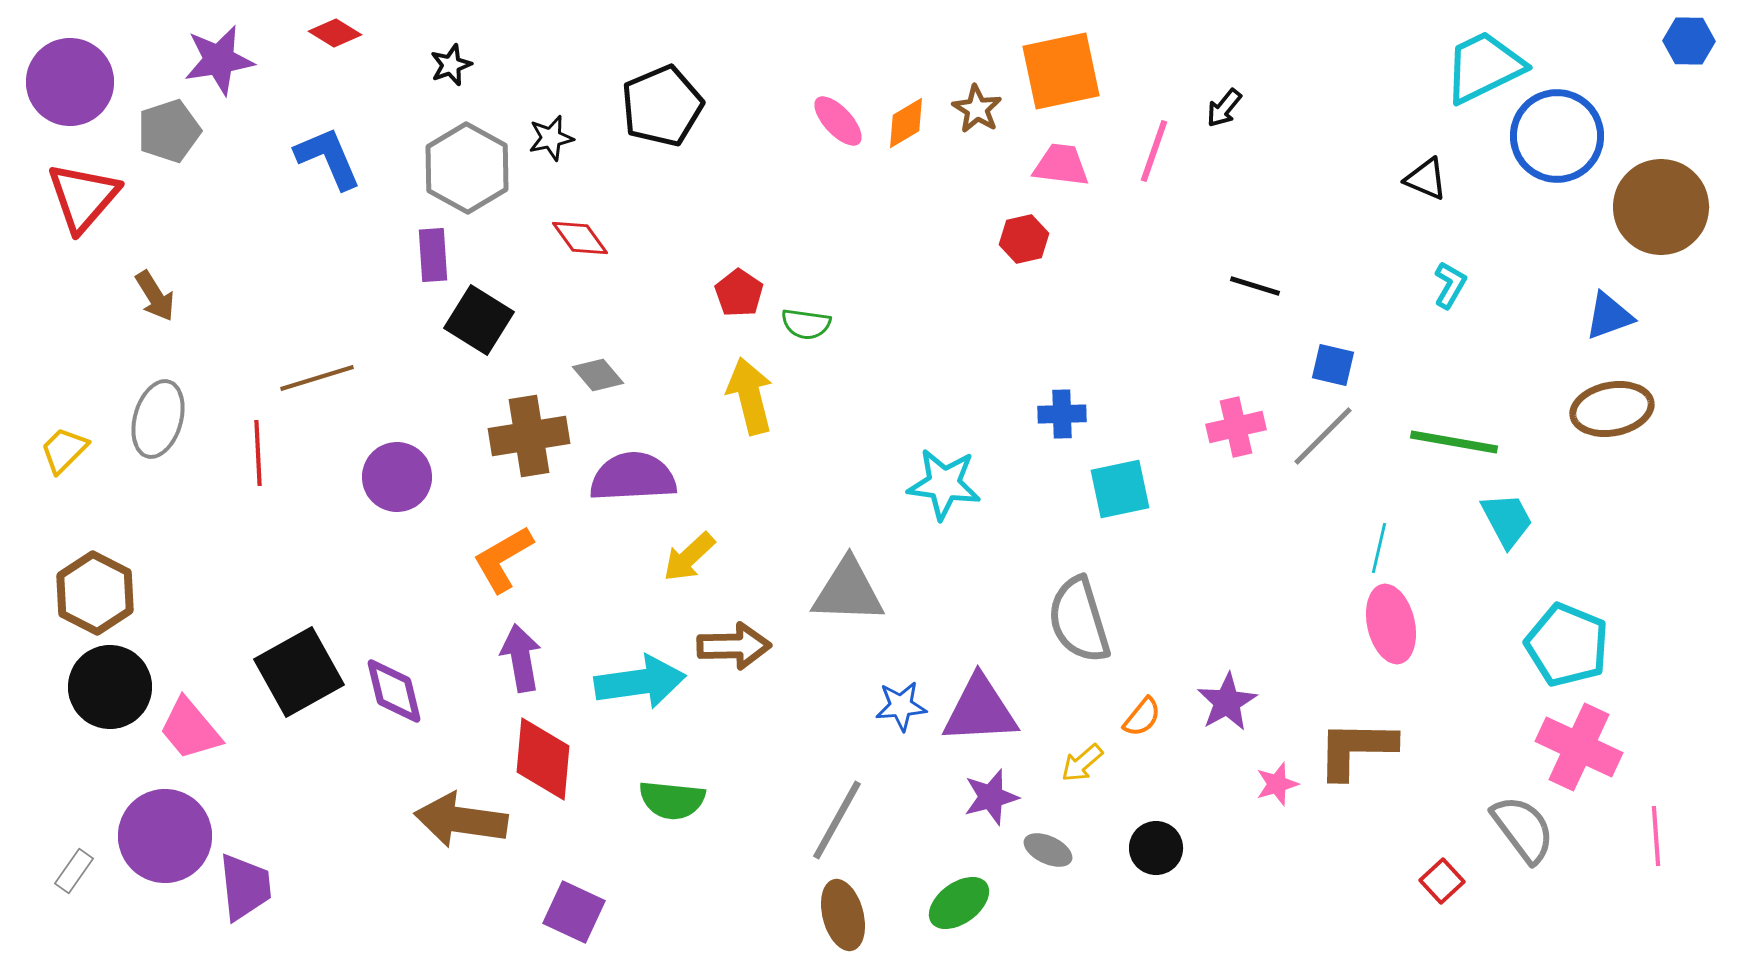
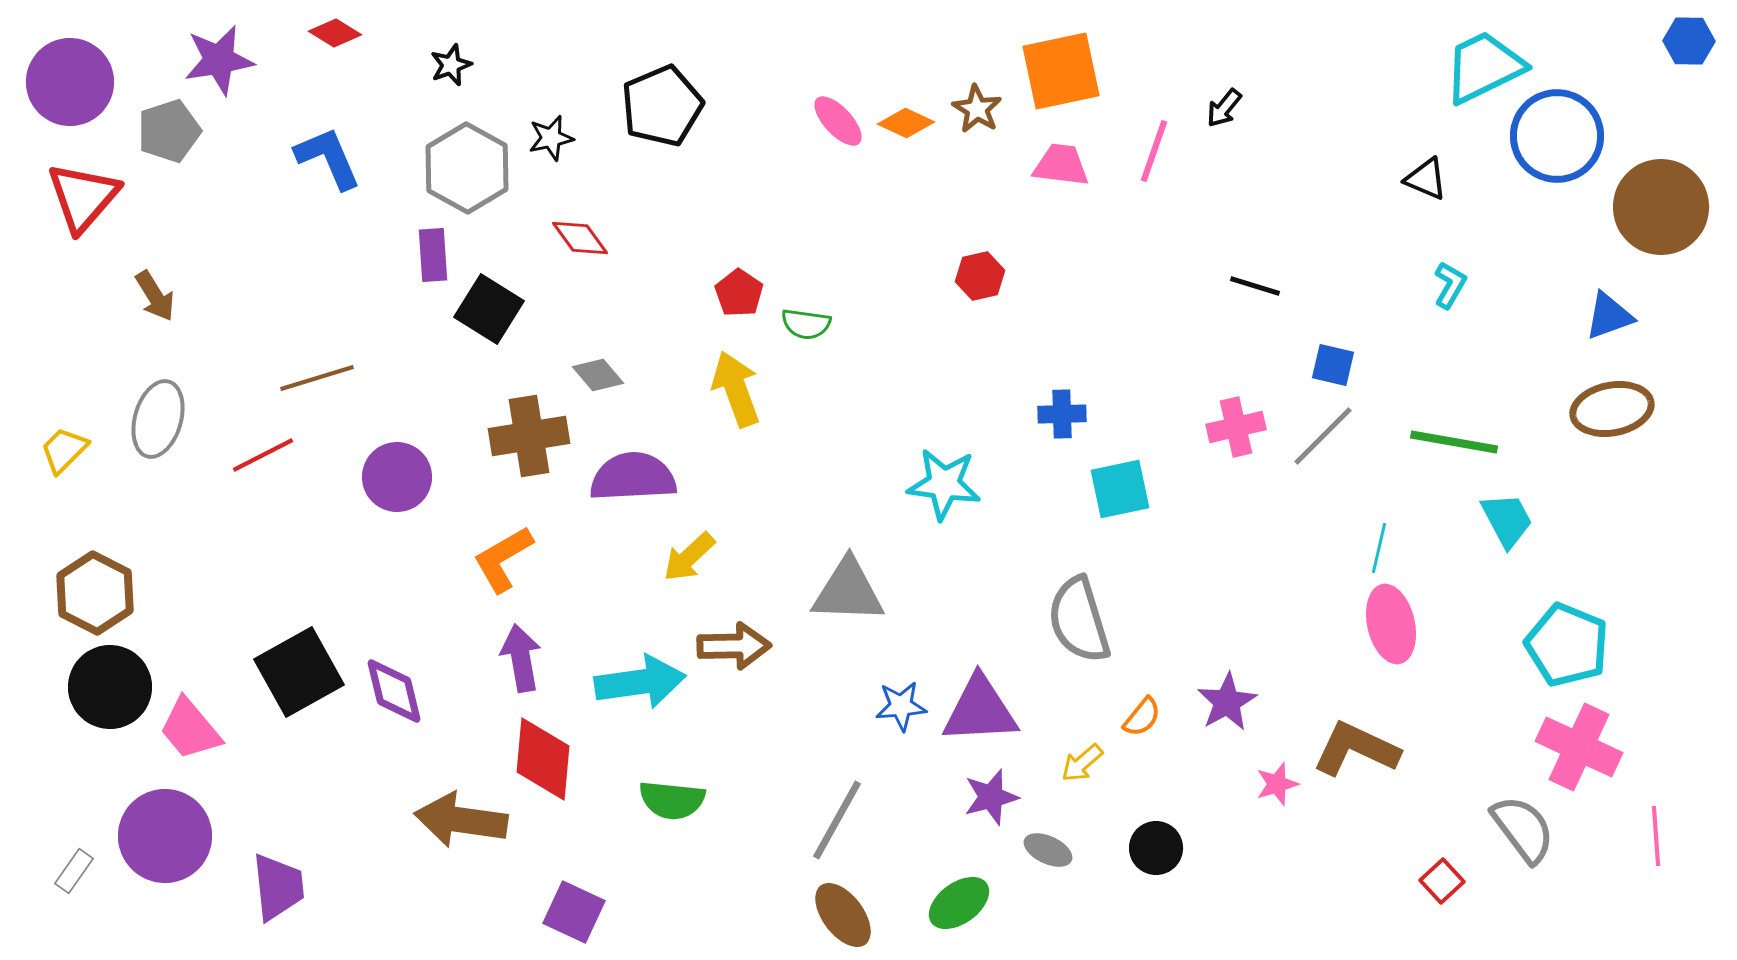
orange diamond at (906, 123): rotated 56 degrees clockwise
red hexagon at (1024, 239): moved 44 px left, 37 px down
black square at (479, 320): moved 10 px right, 11 px up
yellow arrow at (750, 396): moved 14 px left, 7 px up; rotated 6 degrees counterclockwise
red line at (258, 453): moved 5 px right, 2 px down; rotated 66 degrees clockwise
brown L-shape at (1356, 749): rotated 24 degrees clockwise
purple trapezoid at (245, 887): moved 33 px right
brown ellipse at (843, 915): rotated 22 degrees counterclockwise
